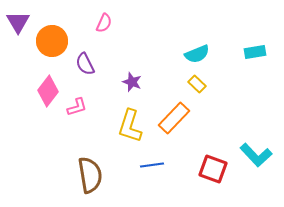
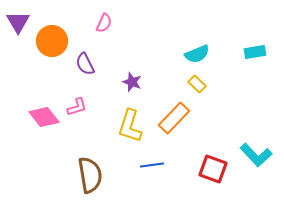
pink diamond: moved 4 px left, 26 px down; rotated 76 degrees counterclockwise
